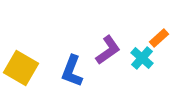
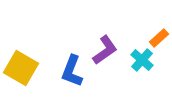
purple L-shape: moved 3 px left
cyan cross: moved 2 px down
